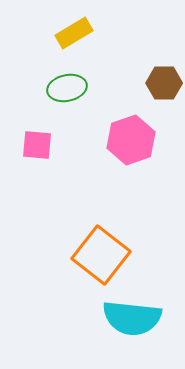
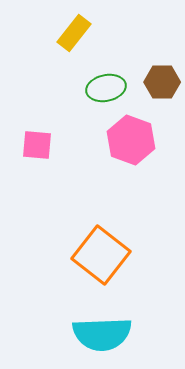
yellow rectangle: rotated 21 degrees counterclockwise
brown hexagon: moved 2 px left, 1 px up
green ellipse: moved 39 px right
pink hexagon: rotated 21 degrees counterclockwise
cyan semicircle: moved 30 px left, 16 px down; rotated 8 degrees counterclockwise
